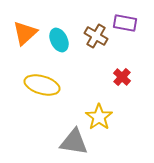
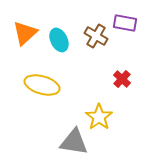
red cross: moved 2 px down
